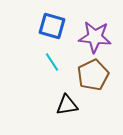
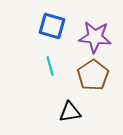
cyan line: moved 2 px left, 4 px down; rotated 18 degrees clockwise
brown pentagon: rotated 8 degrees counterclockwise
black triangle: moved 3 px right, 7 px down
